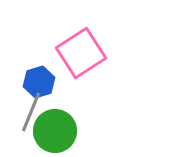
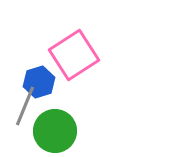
pink square: moved 7 px left, 2 px down
gray line: moved 6 px left, 6 px up
